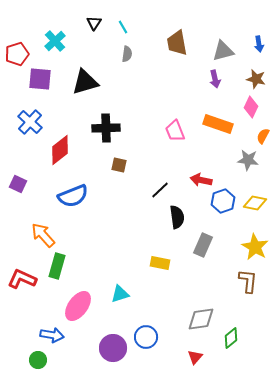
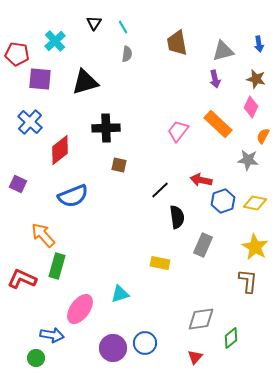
red pentagon at (17, 54): rotated 25 degrees clockwise
orange rectangle at (218, 124): rotated 24 degrees clockwise
pink trapezoid at (175, 131): moved 3 px right; rotated 60 degrees clockwise
pink ellipse at (78, 306): moved 2 px right, 3 px down
blue circle at (146, 337): moved 1 px left, 6 px down
green circle at (38, 360): moved 2 px left, 2 px up
